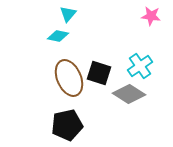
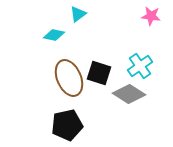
cyan triangle: moved 10 px right; rotated 12 degrees clockwise
cyan diamond: moved 4 px left, 1 px up
